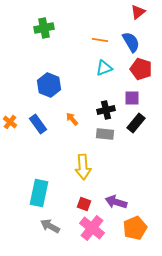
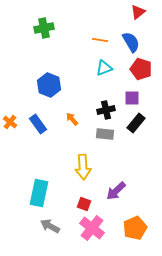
purple arrow: moved 11 px up; rotated 60 degrees counterclockwise
